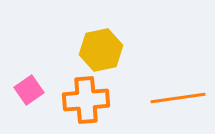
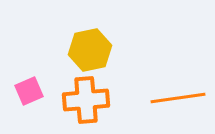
yellow hexagon: moved 11 px left
pink square: moved 1 px down; rotated 12 degrees clockwise
